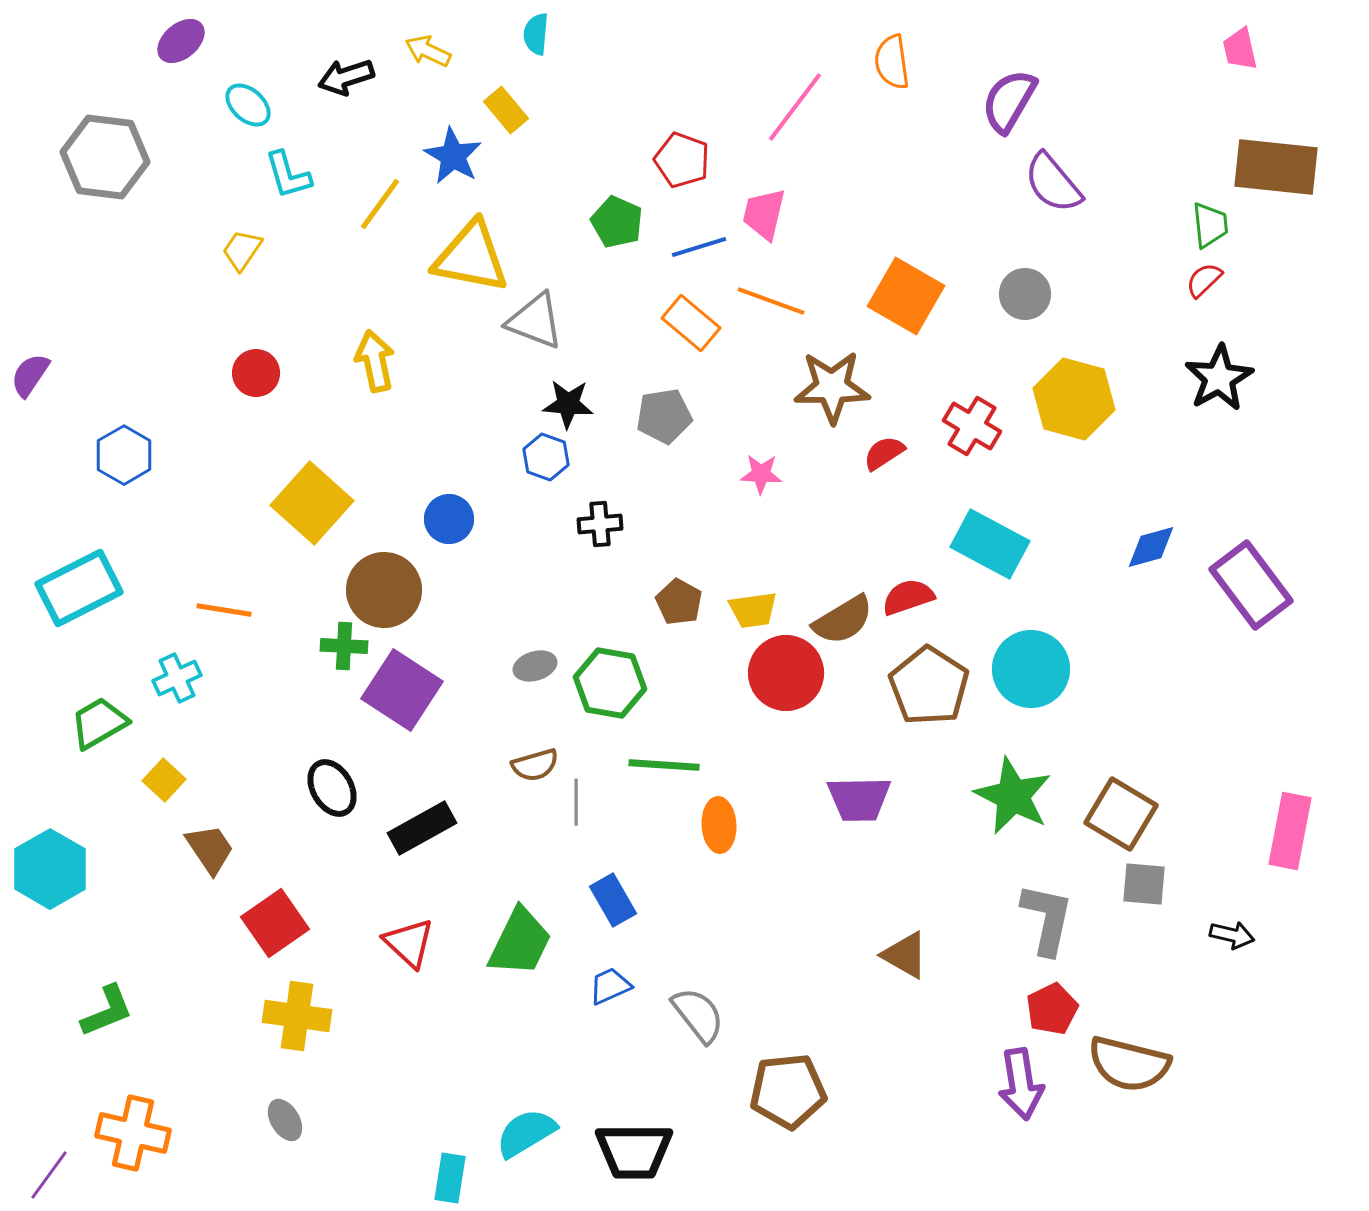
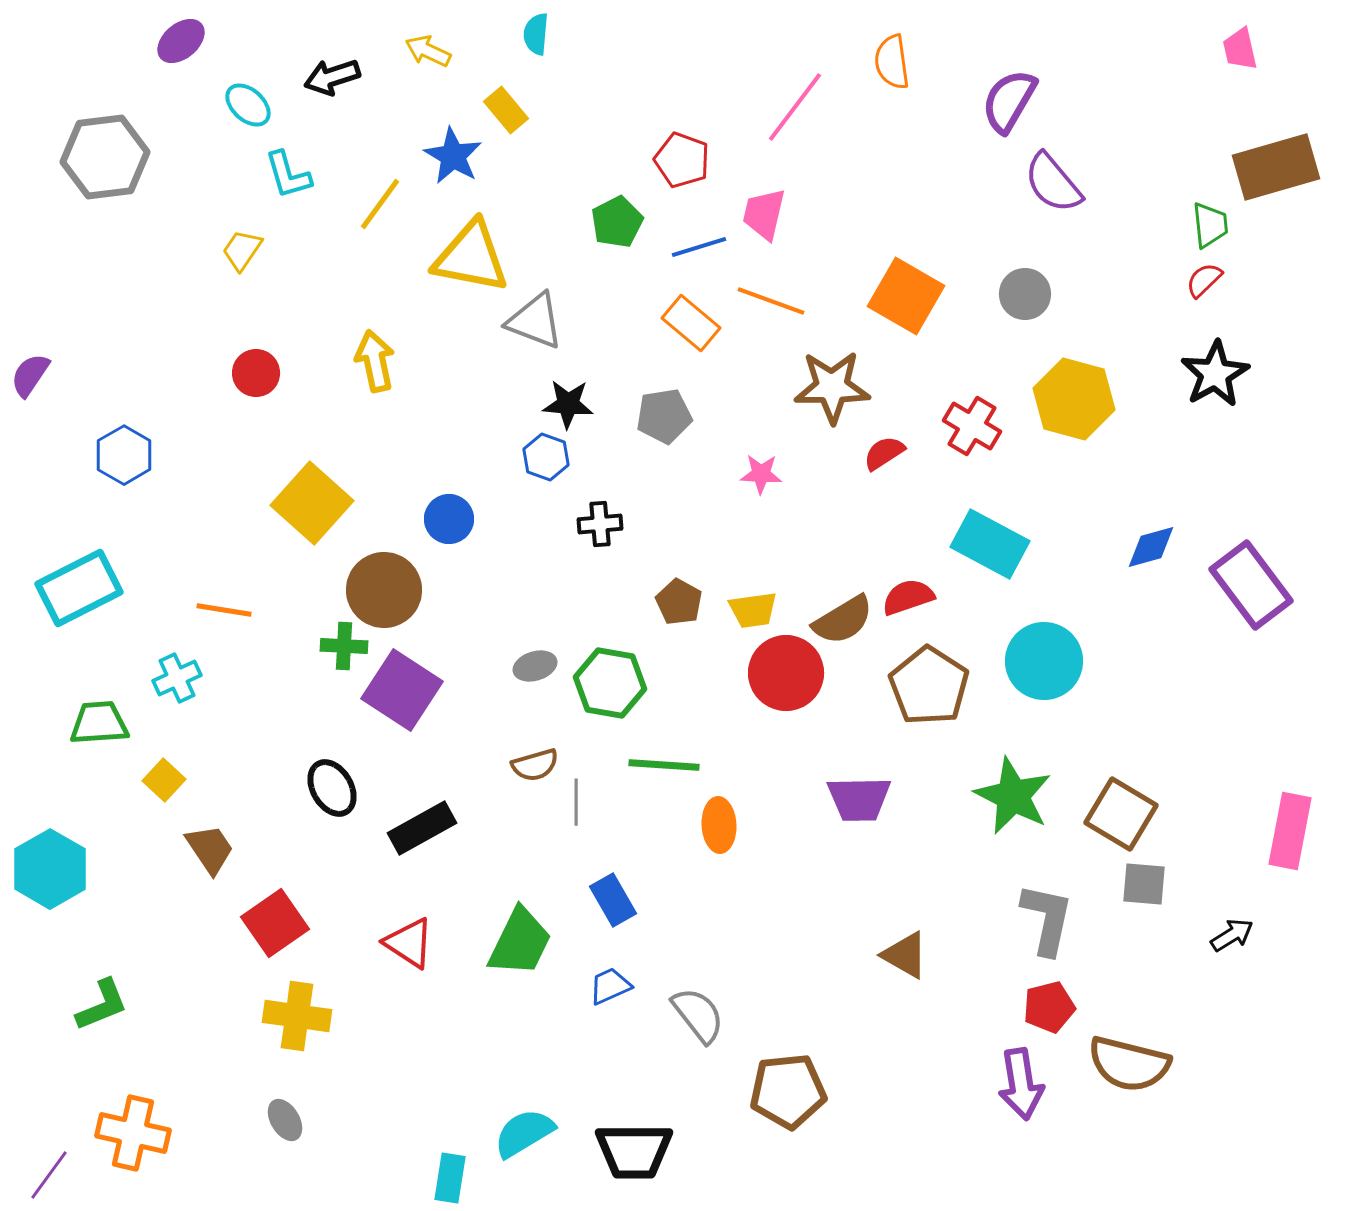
black arrow at (346, 77): moved 14 px left
gray hexagon at (105, 157): rotated 14 degrees counterclockwise
brown rectangle at (1276, 167): rotated 22 degrees counterclockwise
green pentagon at (617, 222): rotated 21 degrees clockwise
black star at (1219, 378): moved 4 px left, 4 px up
cyan circle at (1031, 669): moved 13 px right, 8 px up
green trapezoid at (99, 723): rotated 26 degrees clockwise
black arrow at (1232, 935): rotated 45 degrees counterclockwise
red triangle at (409, 943): rotated 10 degrees counterclockwise
red pentagon at (1052, 1009): moved 3 px left, 2 px up; rotated 12 degrees clockwise
green L-shape at (107, 1011): moved 5 px left, 6 px up
cyan semicircle at (526, 1133): moved 2 px left
